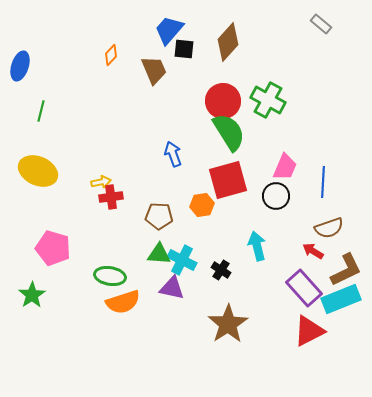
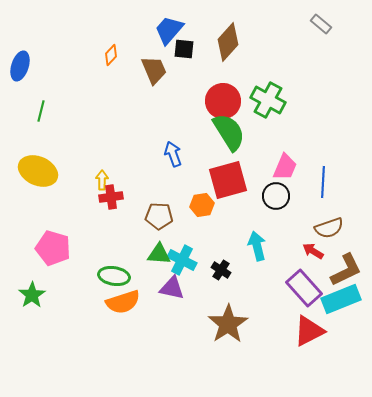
yellow arrow: moved 1 px right, 2 px up; rotated 78 degrees counterclockwise
green ellipse: moved 4 px right
